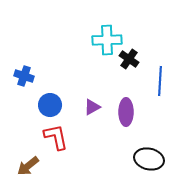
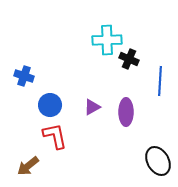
black cross: rotated 12 degrees counterclockwise
red L-shape: moved 1 px left, 1 px up
black ellipse: moved 9 px right, 2 px down; rotated 48 degrees clockwise
